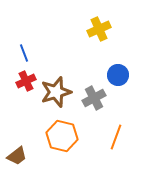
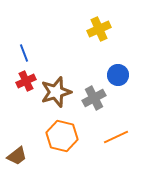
orange line: rotated 45 degrees clockwise
